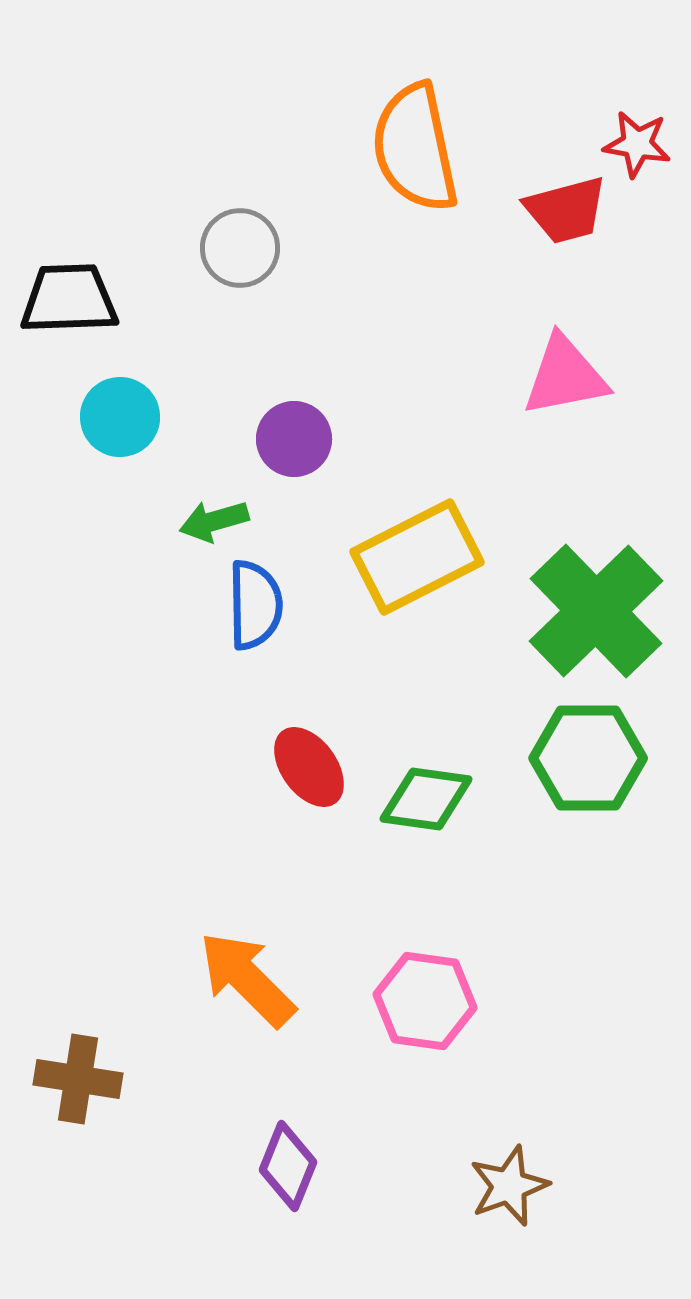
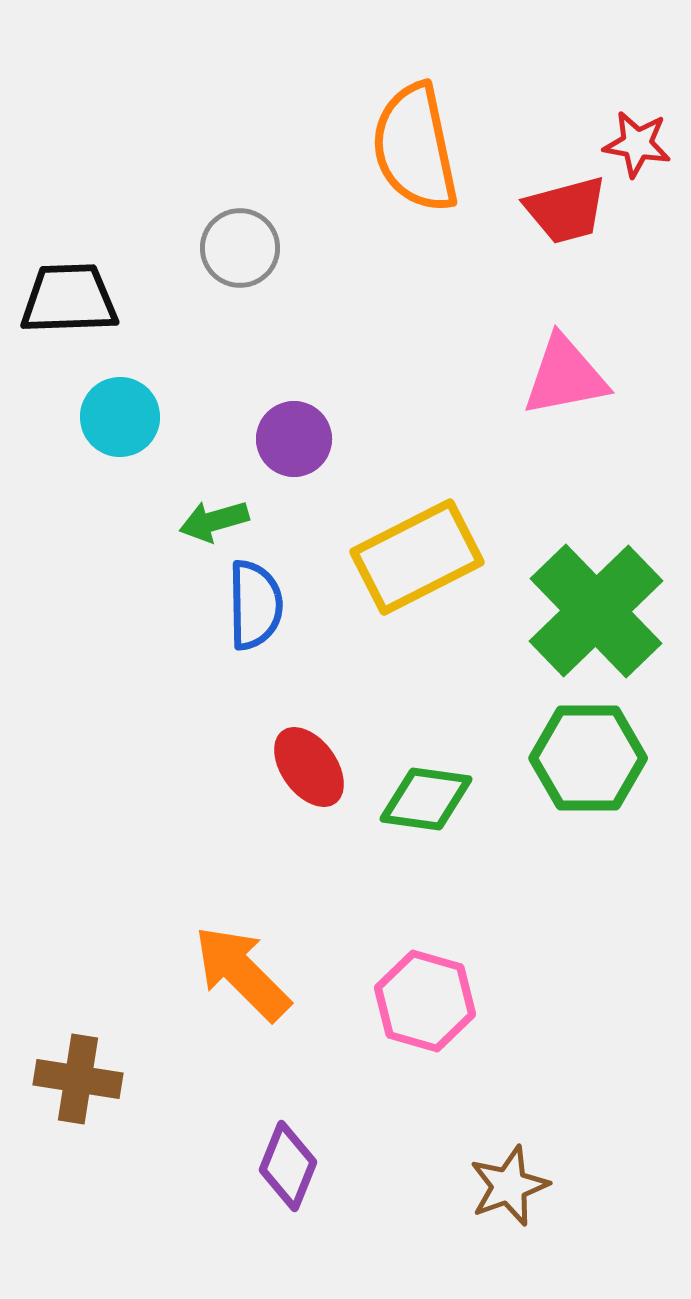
orange arrow: moved 5 px left, 6 px up
pink hexagon: rotated 8 degrees clockwise
